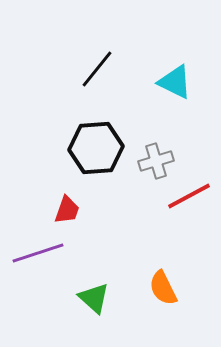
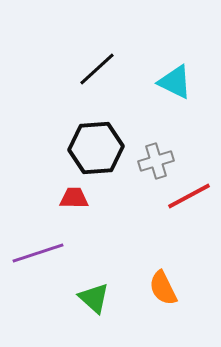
black line: rotated 9 degrees clockwise
red trapezoid: moved 7 px right, 12 px up; rotated 108 degrees counterclockwise
